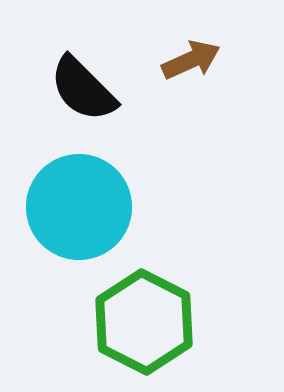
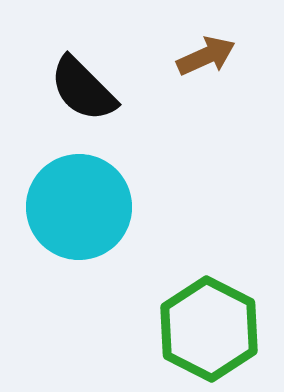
brown arrow: moved 15 px right, 4 px up
green hexagon: moved 65 px right, 7 px down
